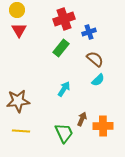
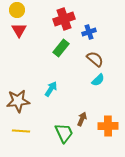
cyan arrow: moved 13 px left
orange cross: moved 5 px right
